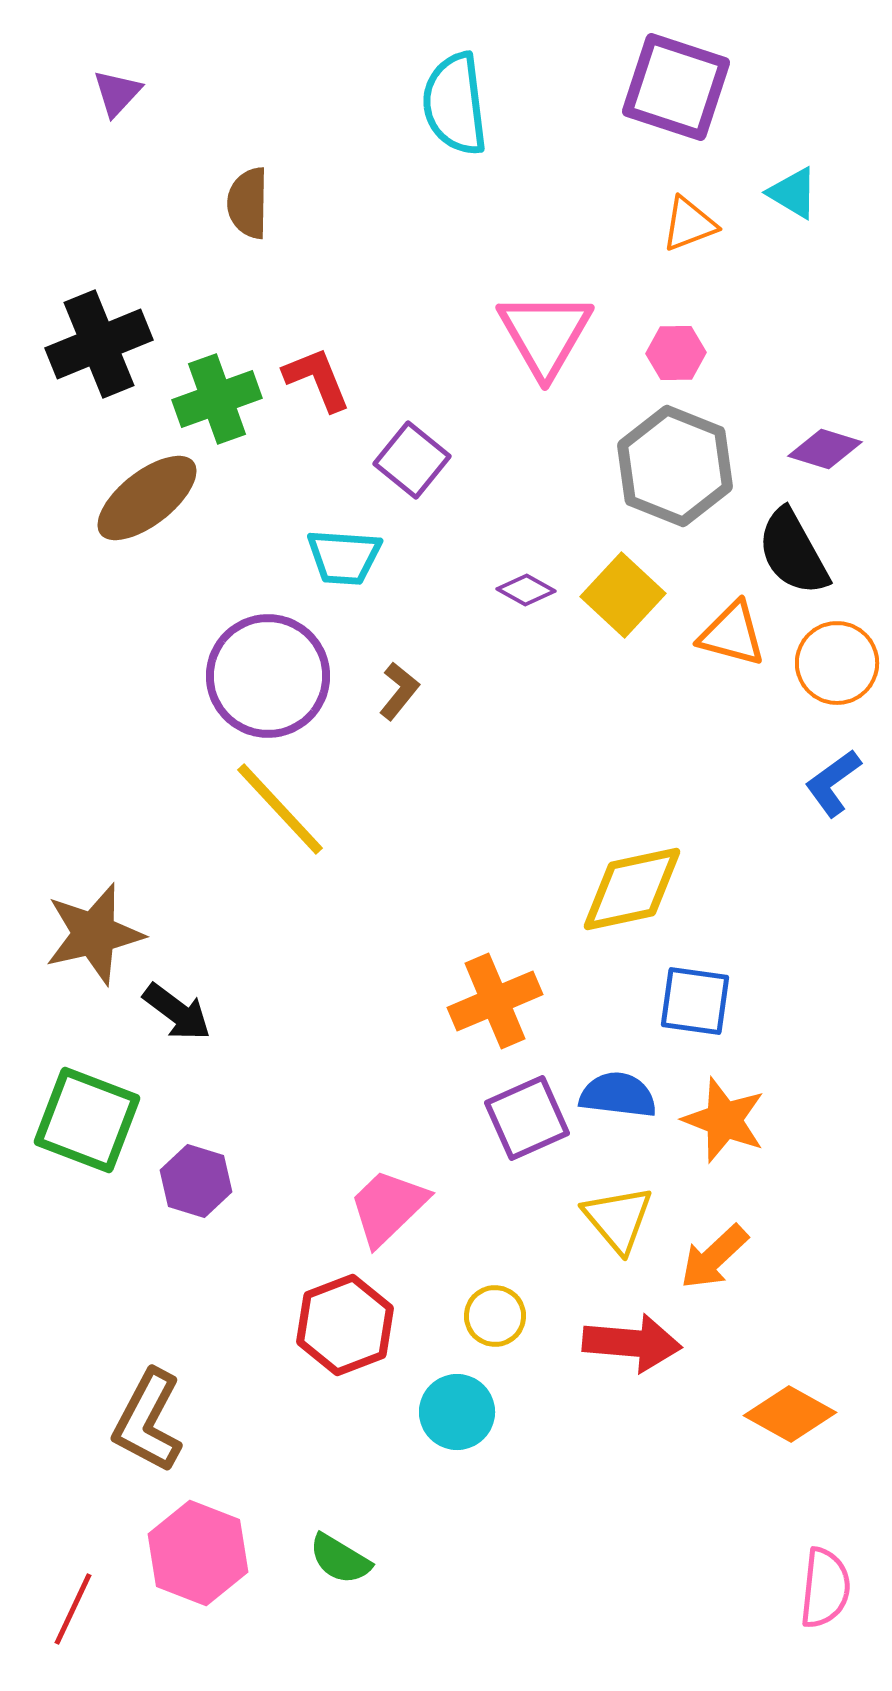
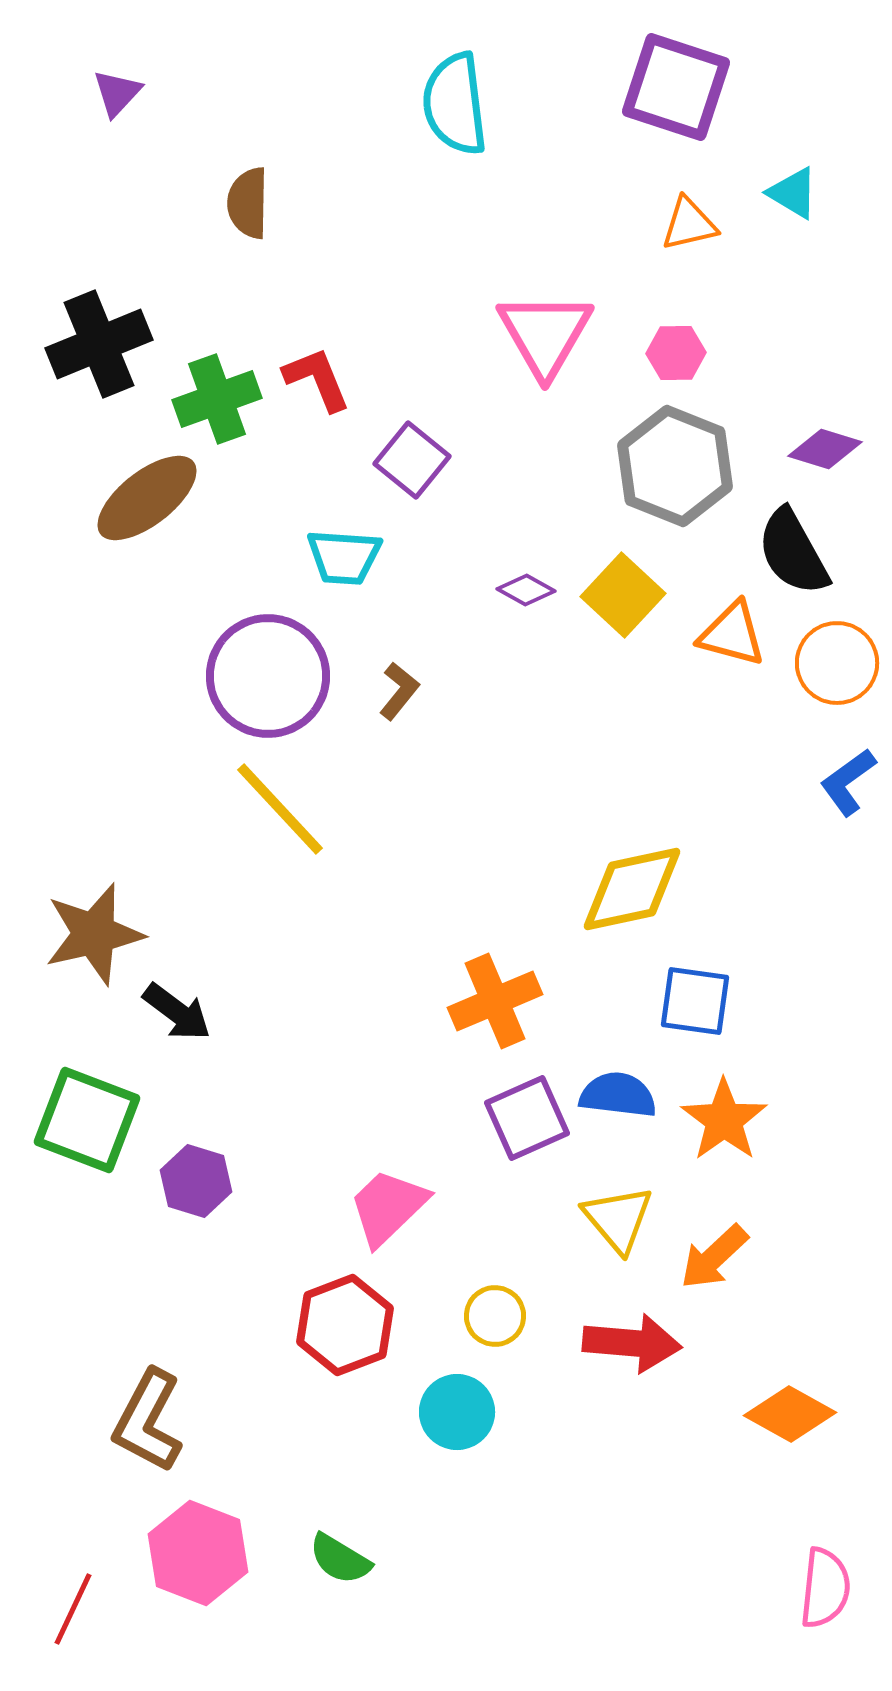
orange triangle at (689, 224): rotated 8 degrees clockwise
blue L-shape at (833, 783): moved 15 px right, 1 px up
orange star at (724, 1120): rotated 16 degrees clockwise
